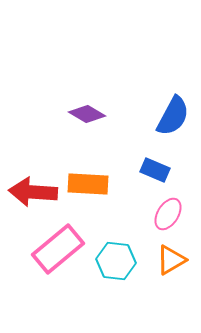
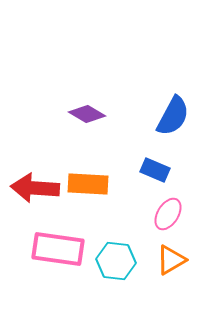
red arrow: moved 2 px right, 4 px up
pink rectangle: rotated 48 degrees clockwise
